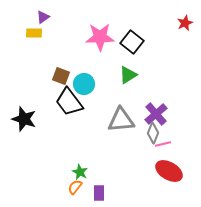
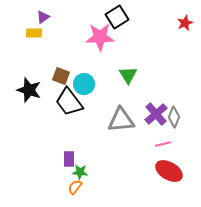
black square: moved 15 px left, 25 px up; rotated 20 degrees clockwise
green triangle: rotated 30 degrees counterclockwise
black star: moved 5 px right, 29 px up
gray diamond: moved 21 px right, 16 px up
green star: rotated 21 degrees counterclockwise
purple rectangle: moved 30 px left, 34 px up
